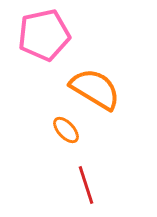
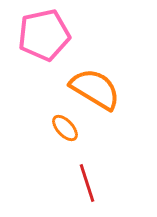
orange ellipse: moved 1 px left, 2 px up
red line: moved 1 px right, 2 px up
